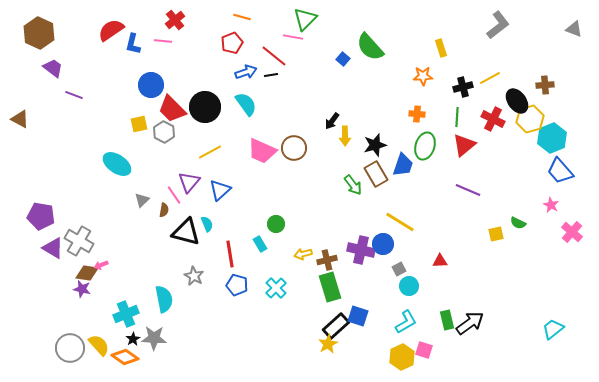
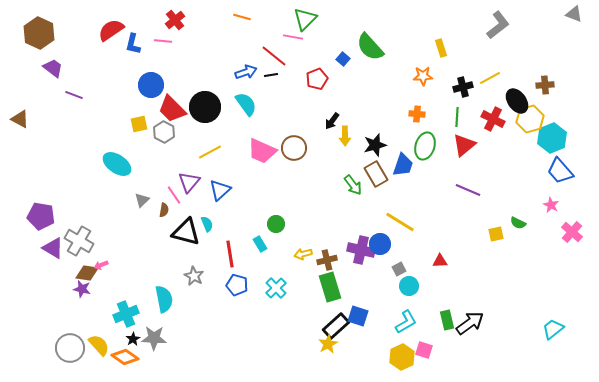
gray triangle at (574, 29): moved 15 px up
red pentagon at (232, 43): moved 85 px right, 36 px down
blue circle at (383, 244): moved 3 px left
